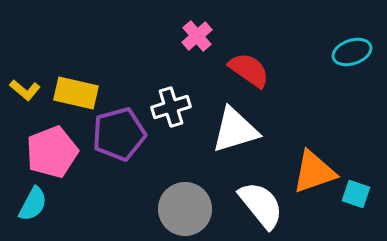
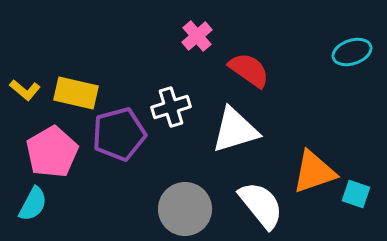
pink pentagon: rotated 9 degrees counterclockwise
